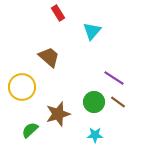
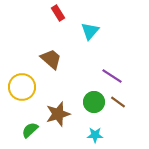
cyan triangle: moved 2 px left
brown trapezoid: moved 2 px right, 2 px down
purple line: moved 2 px left, 2 px up
